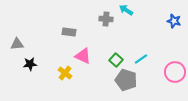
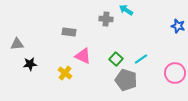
blue star: moved 4 px right, 5 px down
green square: moved 1 px up
pink circle: moved 1 px down
